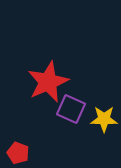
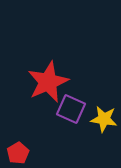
yellow star: rotated 8 degrees clockwise
red pentagon: rotated 20 degrees clockwise
